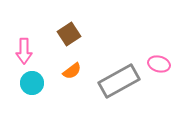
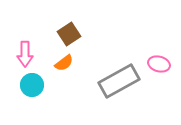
pink arrow: moved 1 px right, 3 px down
orange semicircle: moved 8 px left, 8 px up
cyan circle: moved 2 px down
